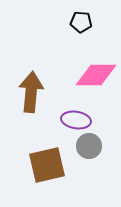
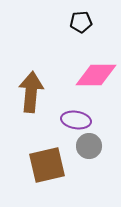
black pentagon: rotated 10 degrees counterclockwise
